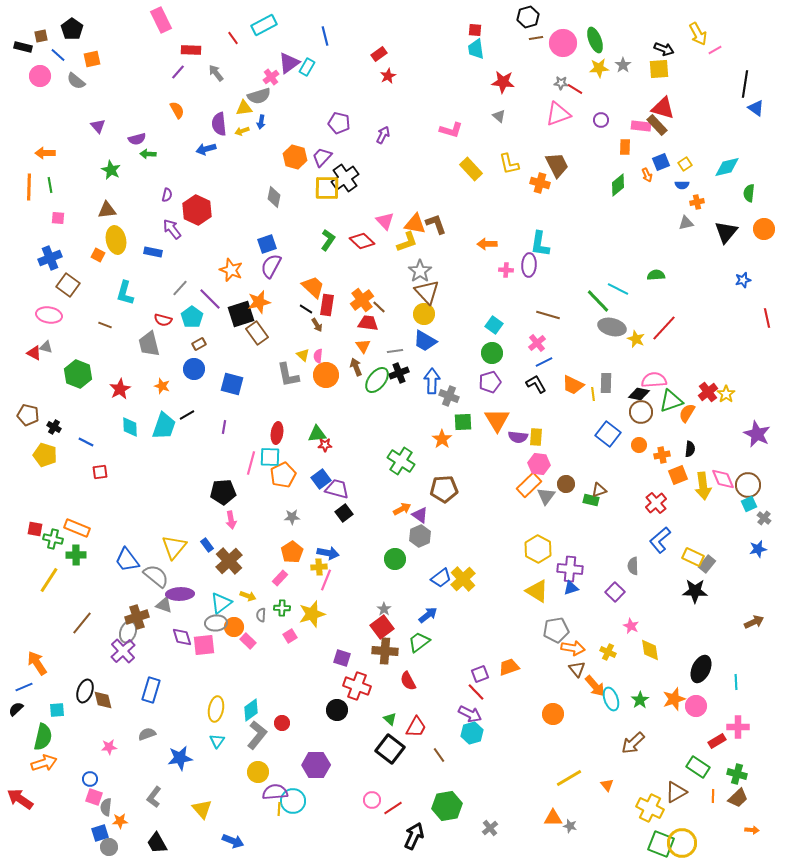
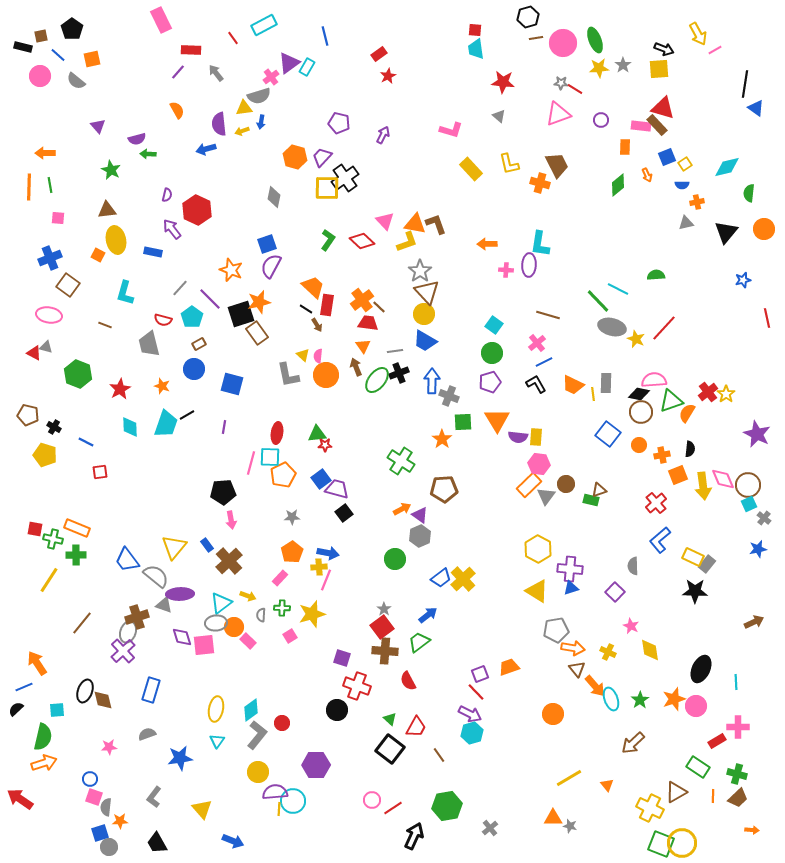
blue square at (661, 162): moved 6 px right, 5 px up
cyan trapezoid at (164, 426): moved 2 px right, 2 px up
